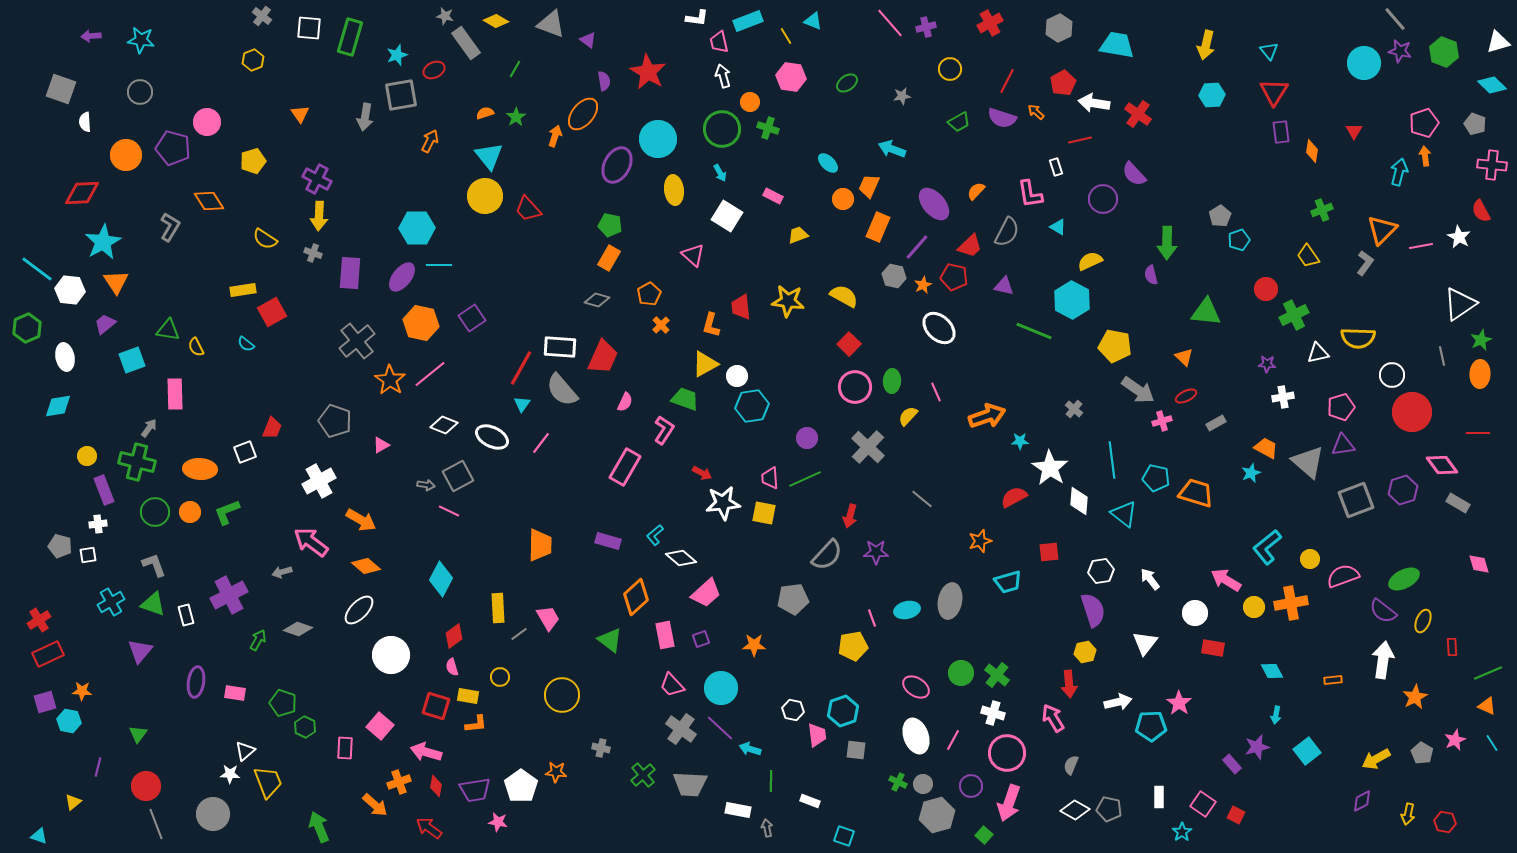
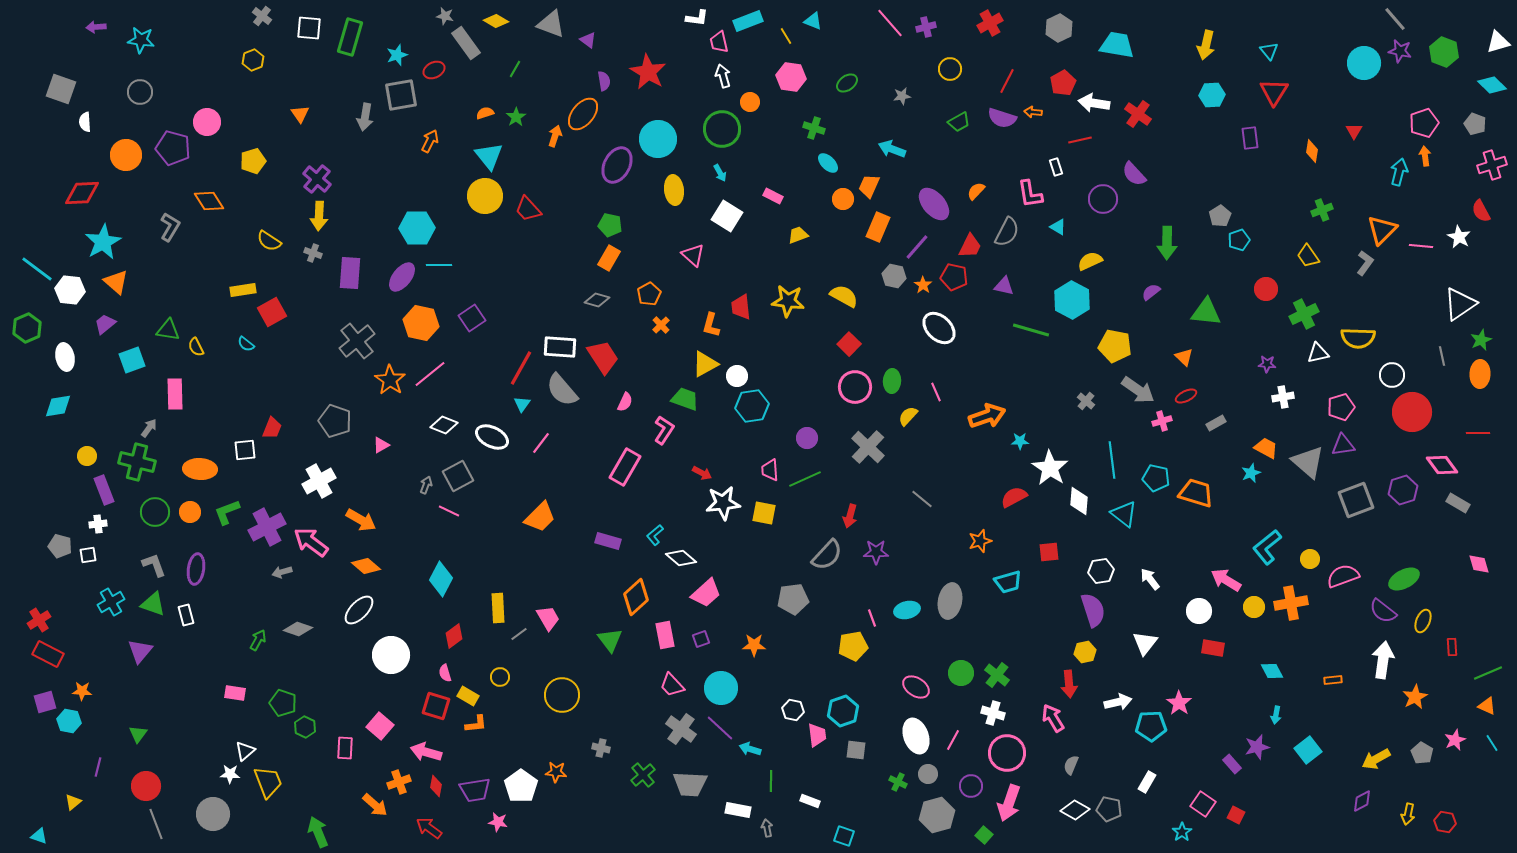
purple arrow at (91, 36): moved 5 px right, 9 px up
orange arrow at (1036, 112): moved 3 px left; rotated 36 degrees counterclockwise
green cross at (768, 128): moved 46 px right
purple rectangle at (1281, 132): moved 31 px left, 6 px down
pink cross at (1492, 165): rotated 24 degrees counterclockwise
purple cross at (317, 179): rotated 12 degrees clockwise
yellow semicircle at (265, 239): moved 4 px right, 2 px down
red trapezoid at (970, 246): rotated 20 degrees counterclockwise
pink line at (1421, 246): rotated 15 degrees clockwise
purple semicircle at (1151, 275): moved 17 px down; rotated 66 degrees clockwise
orange triangle at (116, 282): rotated 16 degrees counterclockwise
orange star at (923, 285): rotated 12 degrees counterclockwise
green cross at (1294, 315): moved 10 px right, 1 px up
green line at (1034, 331): moved 3 px left, 1 px up; rotated 6 degrees counterclockwise
red trapezoid at (603, 357): rotated 57 degrees counterclockwise
gray cross at (1074, 409): moved 12 px right, 8 px up
white square at (245, 452): moved 2 px up; rotated 15 degrees clockwise
pink trapezoid at (770, 478): moved 8 px up
gray arrow at (426, 485): rotated 78 degrees counterclockwise
orange trapezoid at (540, 545): moved 28 px up; rotated 44 degrees clockwise
purple cross at (229, 595): moved 38 px right, 68 px up
white circle at (1195, 613): moved 4 px right, 2 px up
green triangle at (610, 640): rotated 16 degrees clockwise
red rectangle at (48, 654): rotated 52 degrees clockwise
pink semicircle at (452, 667): moved 7 px left, 6 px down
purple ellipse at (196, 682): moved 113 px up
yellow rectangle at (468, 696): rotated 20 degrees clockwise
cyan square at (1307, 751): moved 1 px right, 1 px up
gray circle at (923, 784): moved 5 px right, 10 px up
white rectangle at (1159, 797): moved 12 px left, 15 px up; rotated 30 degrees clockwise
green arrow at (319, 827): moved 1 px left, 5 px down
